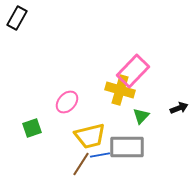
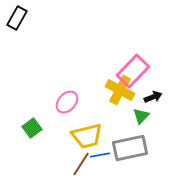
yellow cross: rotated 12 degrees clockwise
black arrow: moved 26 px left, 11 px up
green square: rotated 18 degrees counterclockwise
yellow trapezoid: moved 3 px left
gray rectangle: moved 3 px right, 1 px down; rotated 12 degrees counterclockwise
